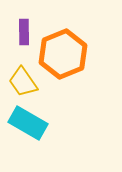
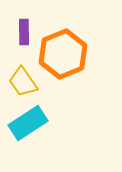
cyan rectangle: rotated 63 degrees counterclockwise
